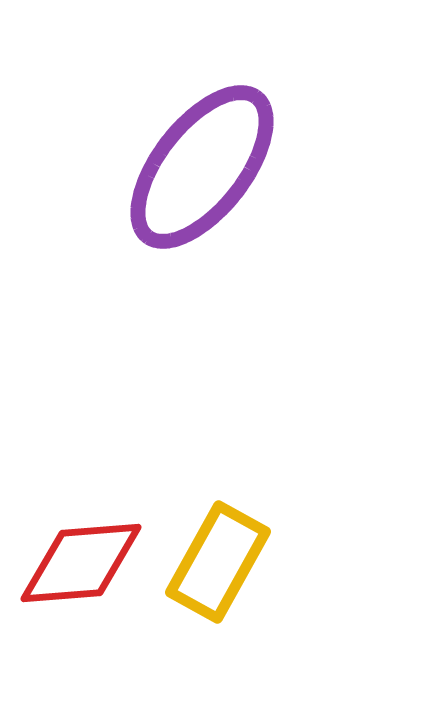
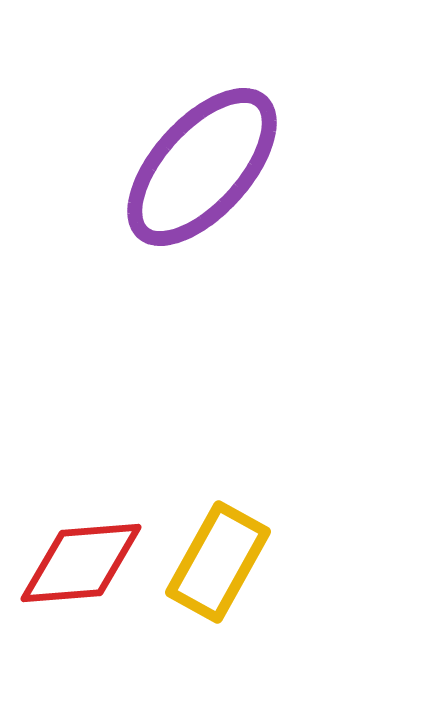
purple ellipse: rotated 4 degrees clockwise
